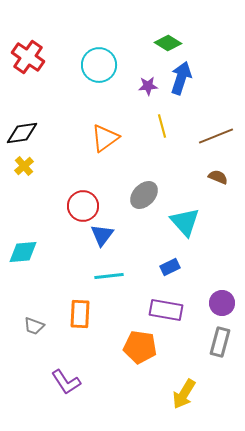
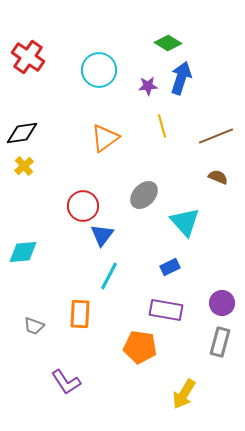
cyan circle: moved 5 px down
cyan line: rotated 56 degrees counterclockwise
